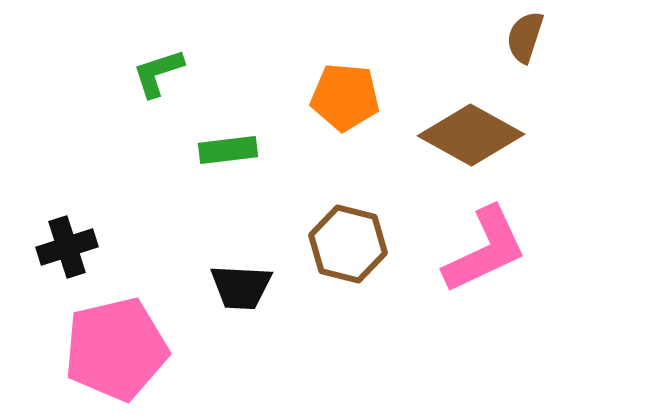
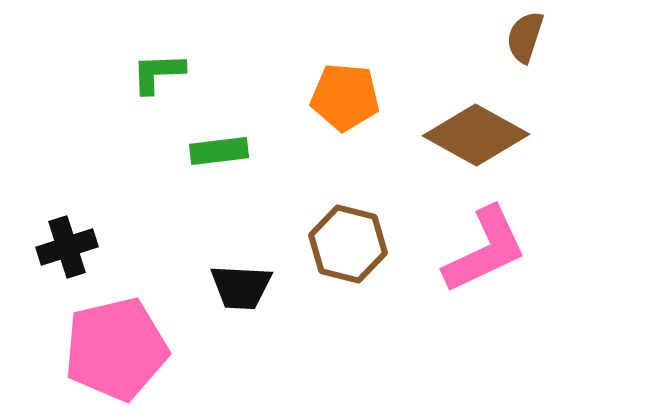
green L-shape: rotated 16 degrees clockwise
brown diamond: moved 5 px right
green rectangle: moved 9 px left, 1 px down
